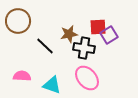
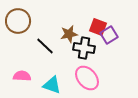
red square: rotated 24 degrees clockwise
